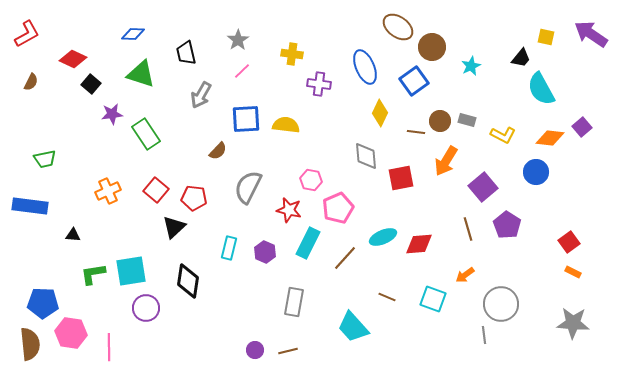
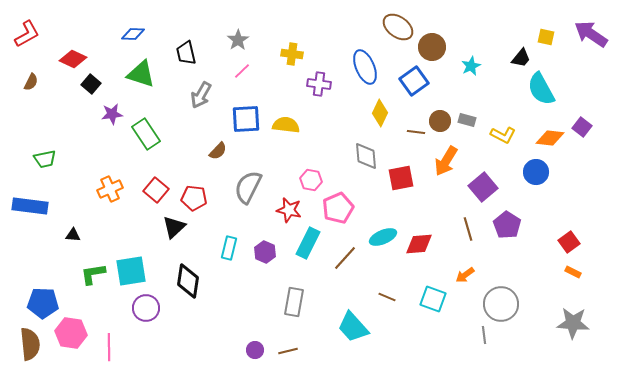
purple square at (582, 127): rotated 12 degrees counterclockwise
orange cross at (108, 191): moved 2 px right, 2 px up
